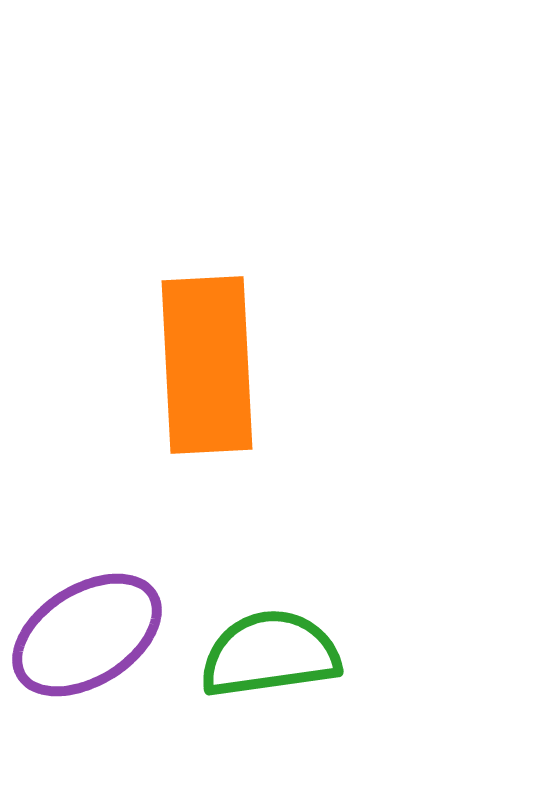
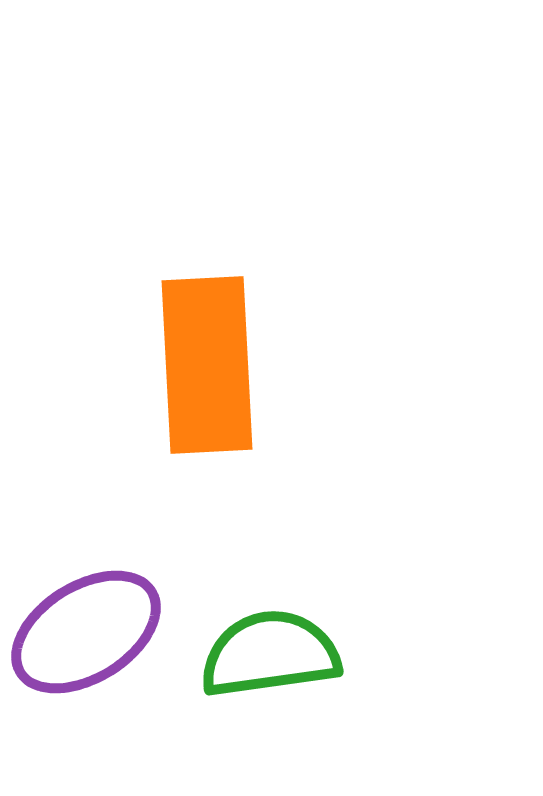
purple ellipse: moved 1 px left, 3 px up
